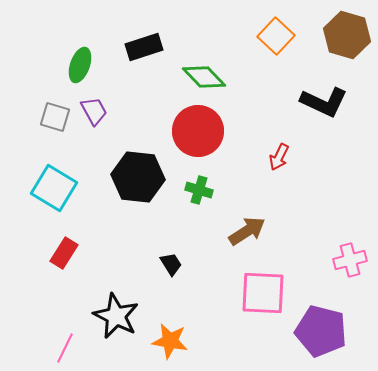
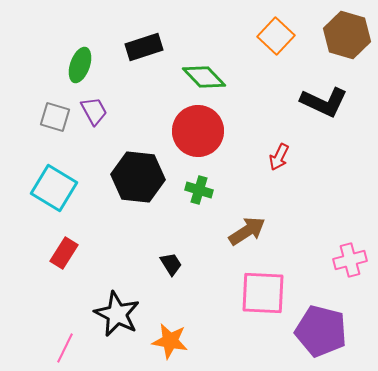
black star: moved 1 px right, 2 px up
